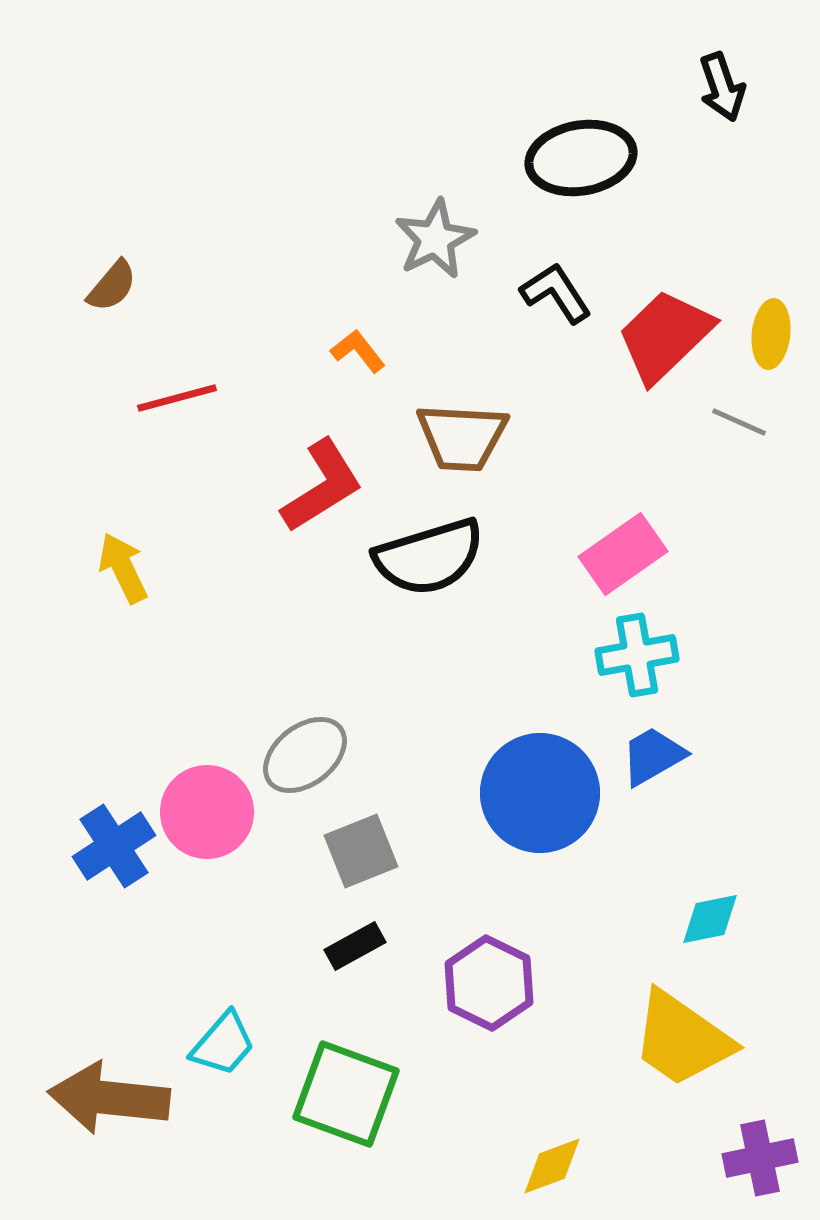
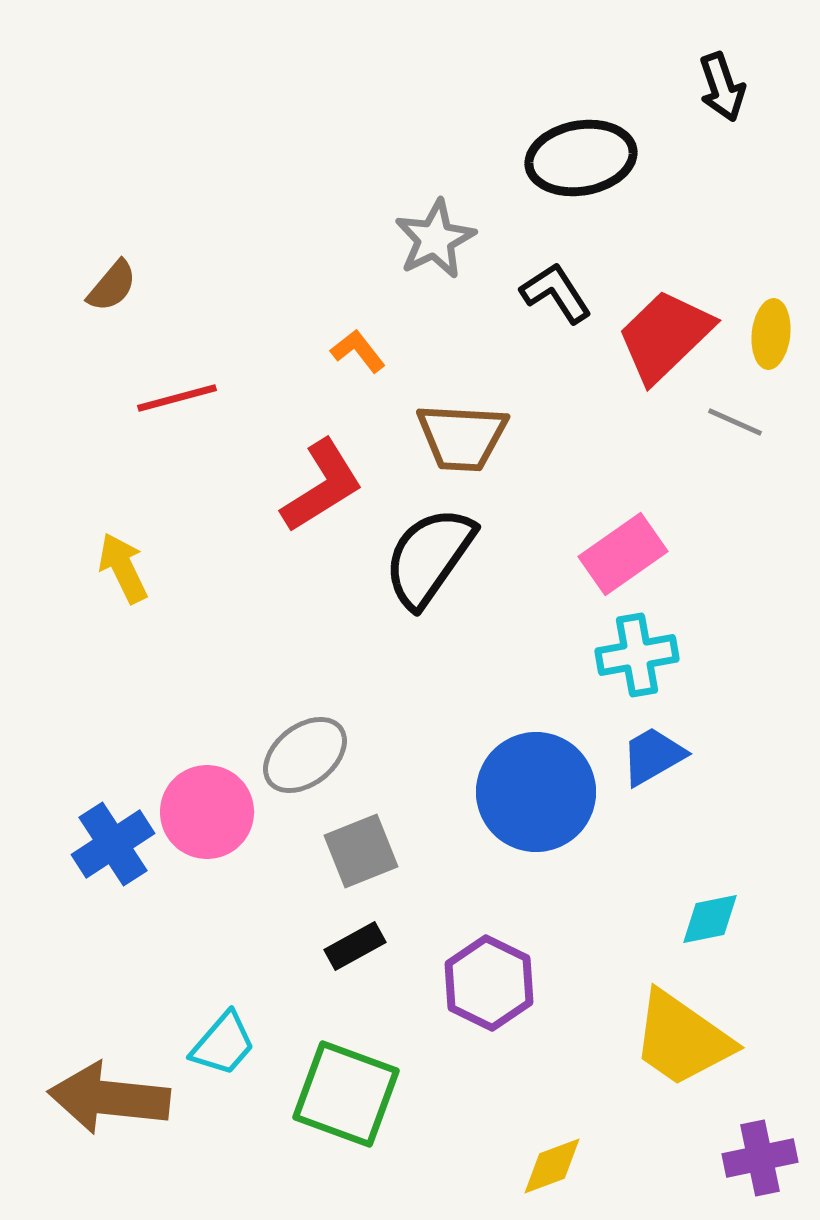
gray line: moved 4 px left
black semicircle: rotated 142 degrees clockwise
blue circle: moved 4 px left, 1 px up
blue cross: moved 1 px left, 2 px up
